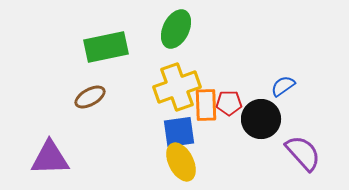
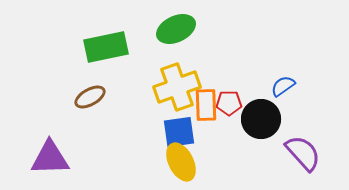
green ellipse: rotated 39 degrees clockwise
